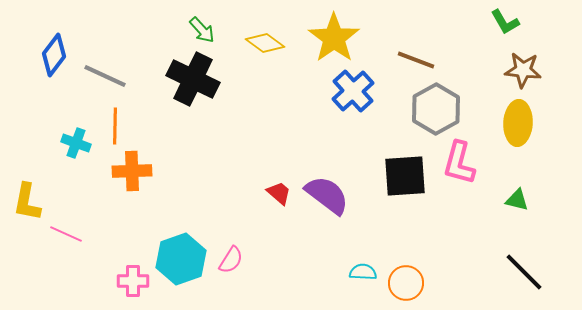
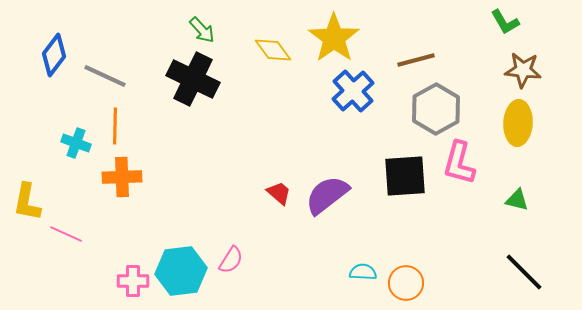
yellow diamond: moved 8 px right, 7 px down; rotated 18 degrees clockwise
brown line: rotated 36 degrees counterclockwise
orange cross: moved 10 px left, 6 px down
purple semicircle: rotated 75 degrees counterclockwise
cyan hexagon: moved 12 px down; rotated 12 degrees clockwise
